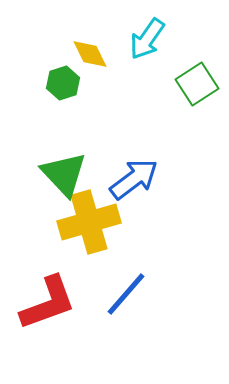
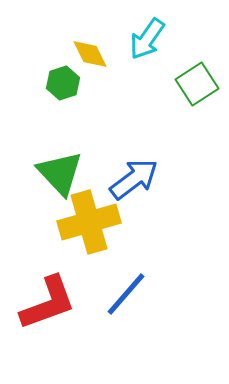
green triangle: moved 4 px left, 1 px up
